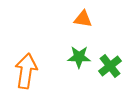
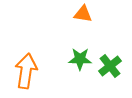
orange triangle: moved 5 px up
green star: moved 1 px right, 2 px down
